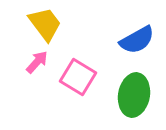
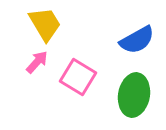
yellow trapezoid: rotated 6 degrees clockwise
